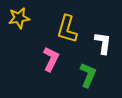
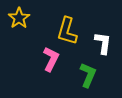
yellow star: rotated 25 degrees counterclockwise
yellow L-shape: moved 2 px down
